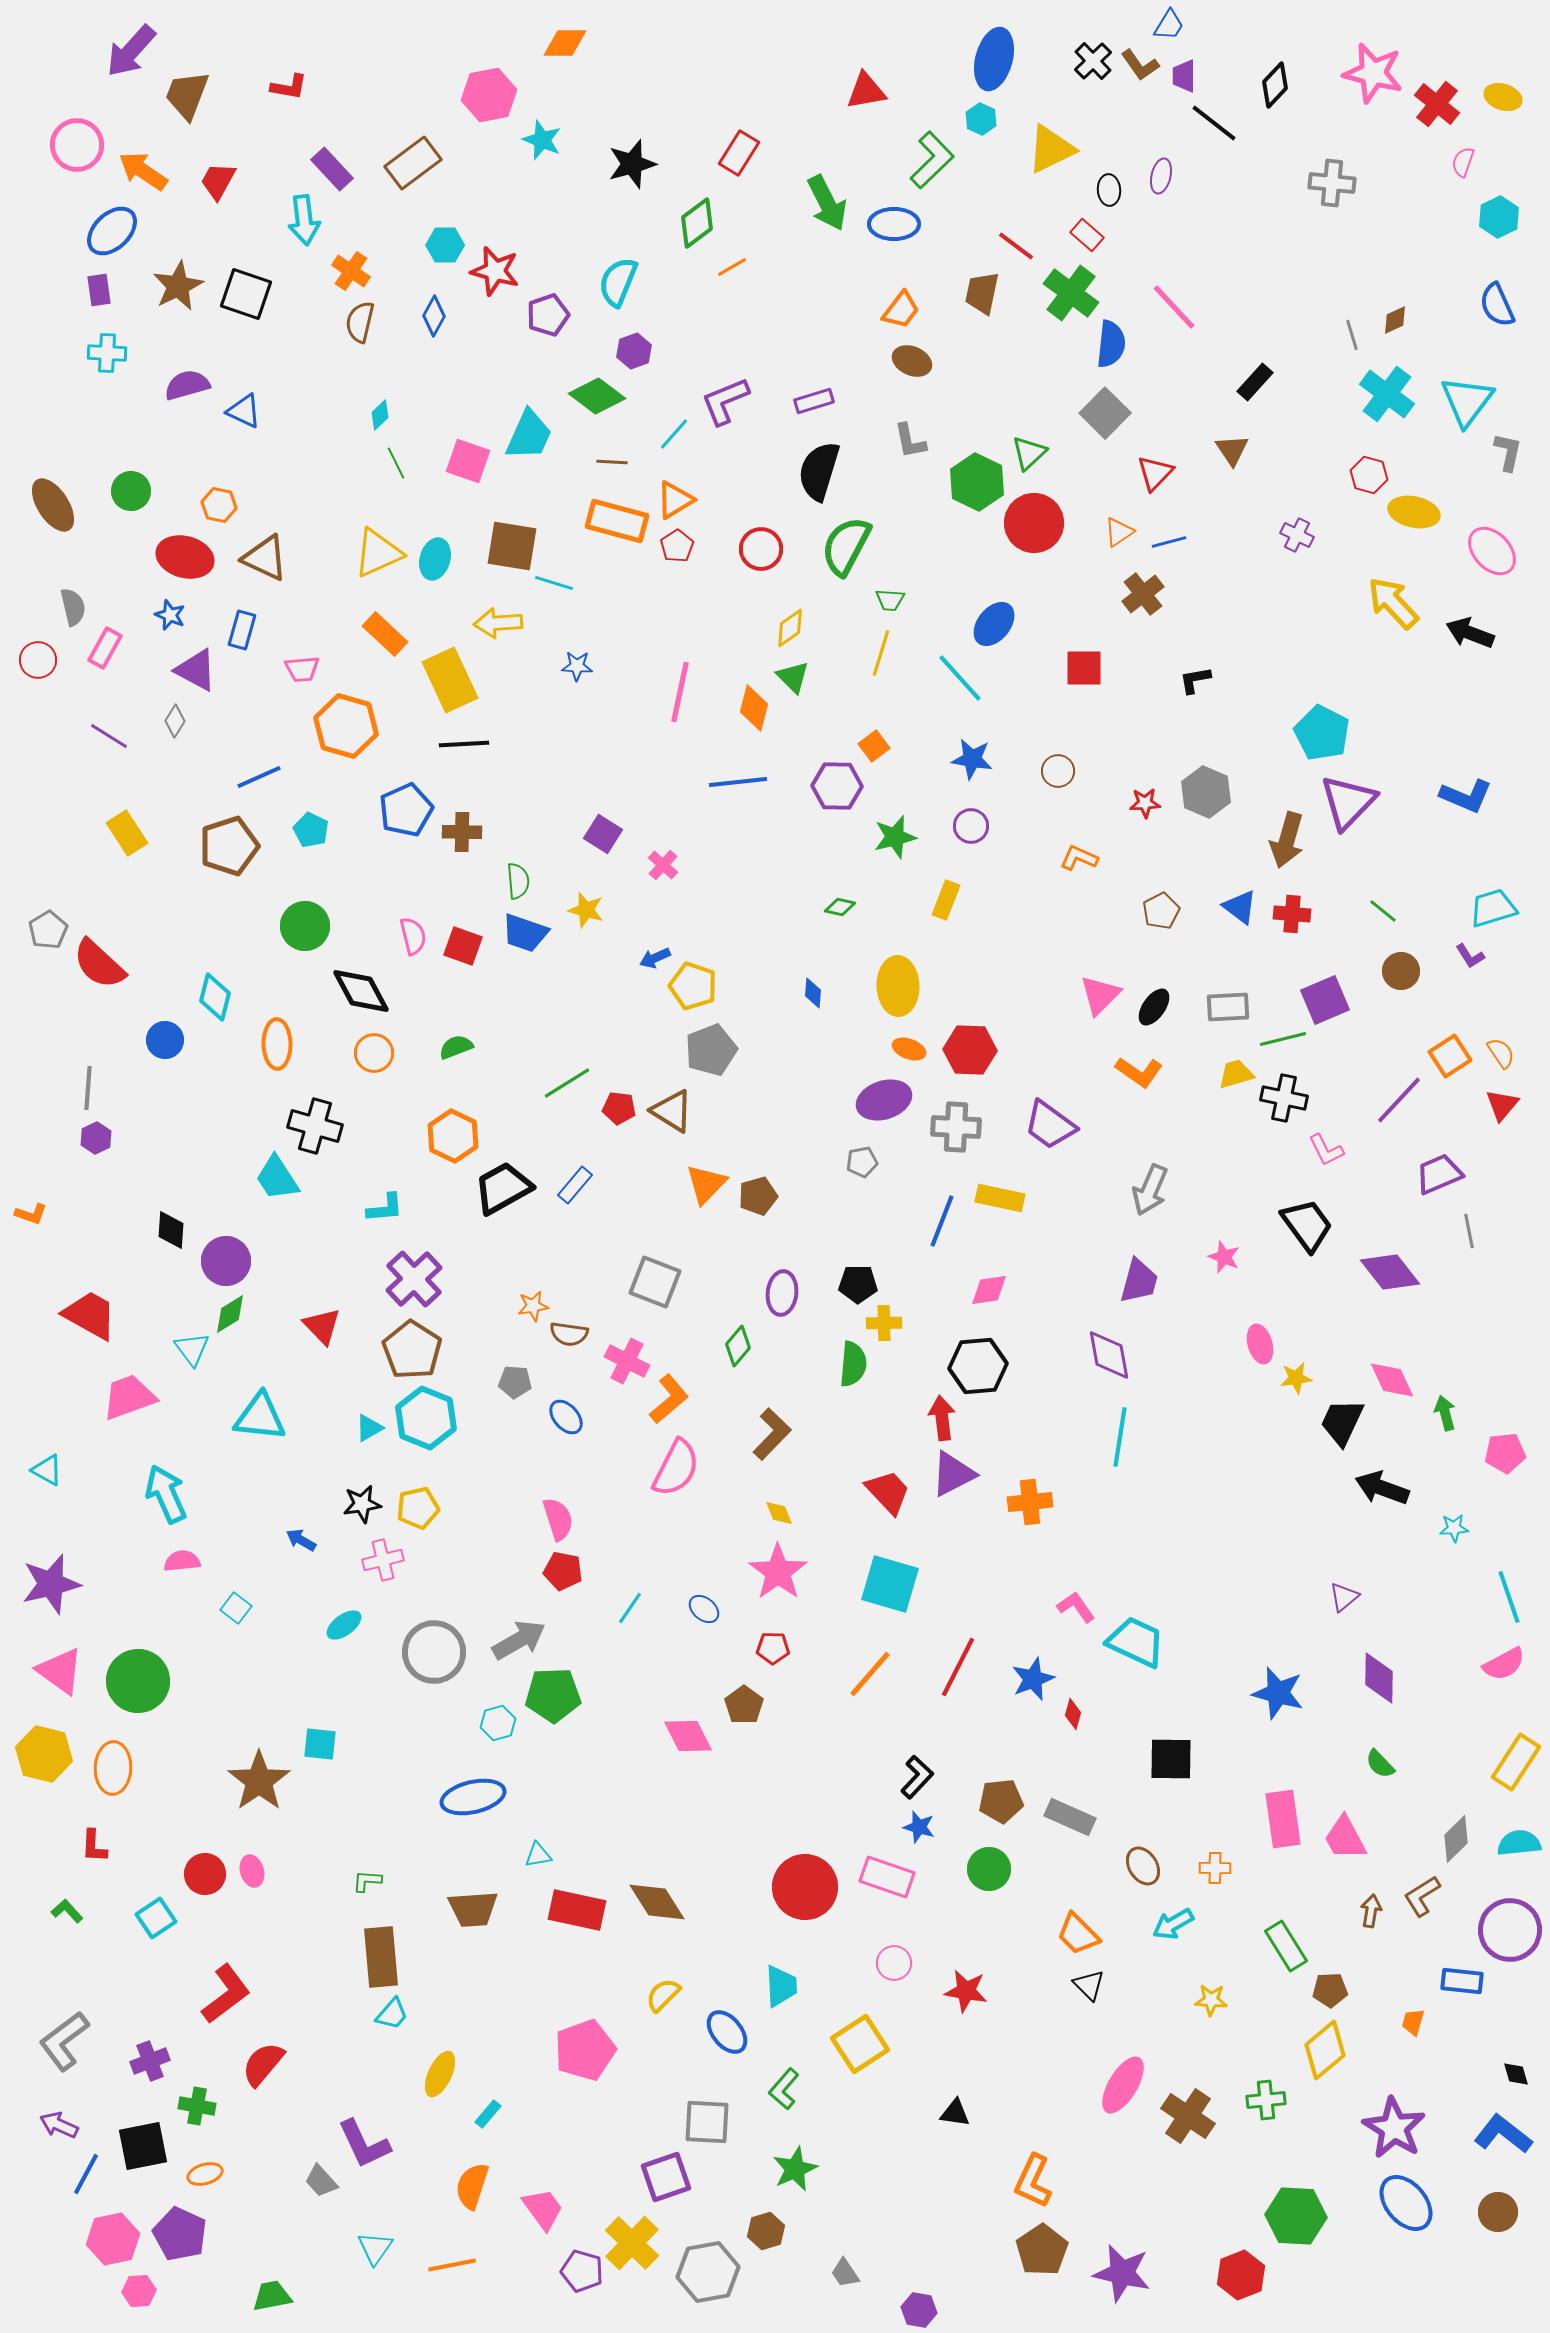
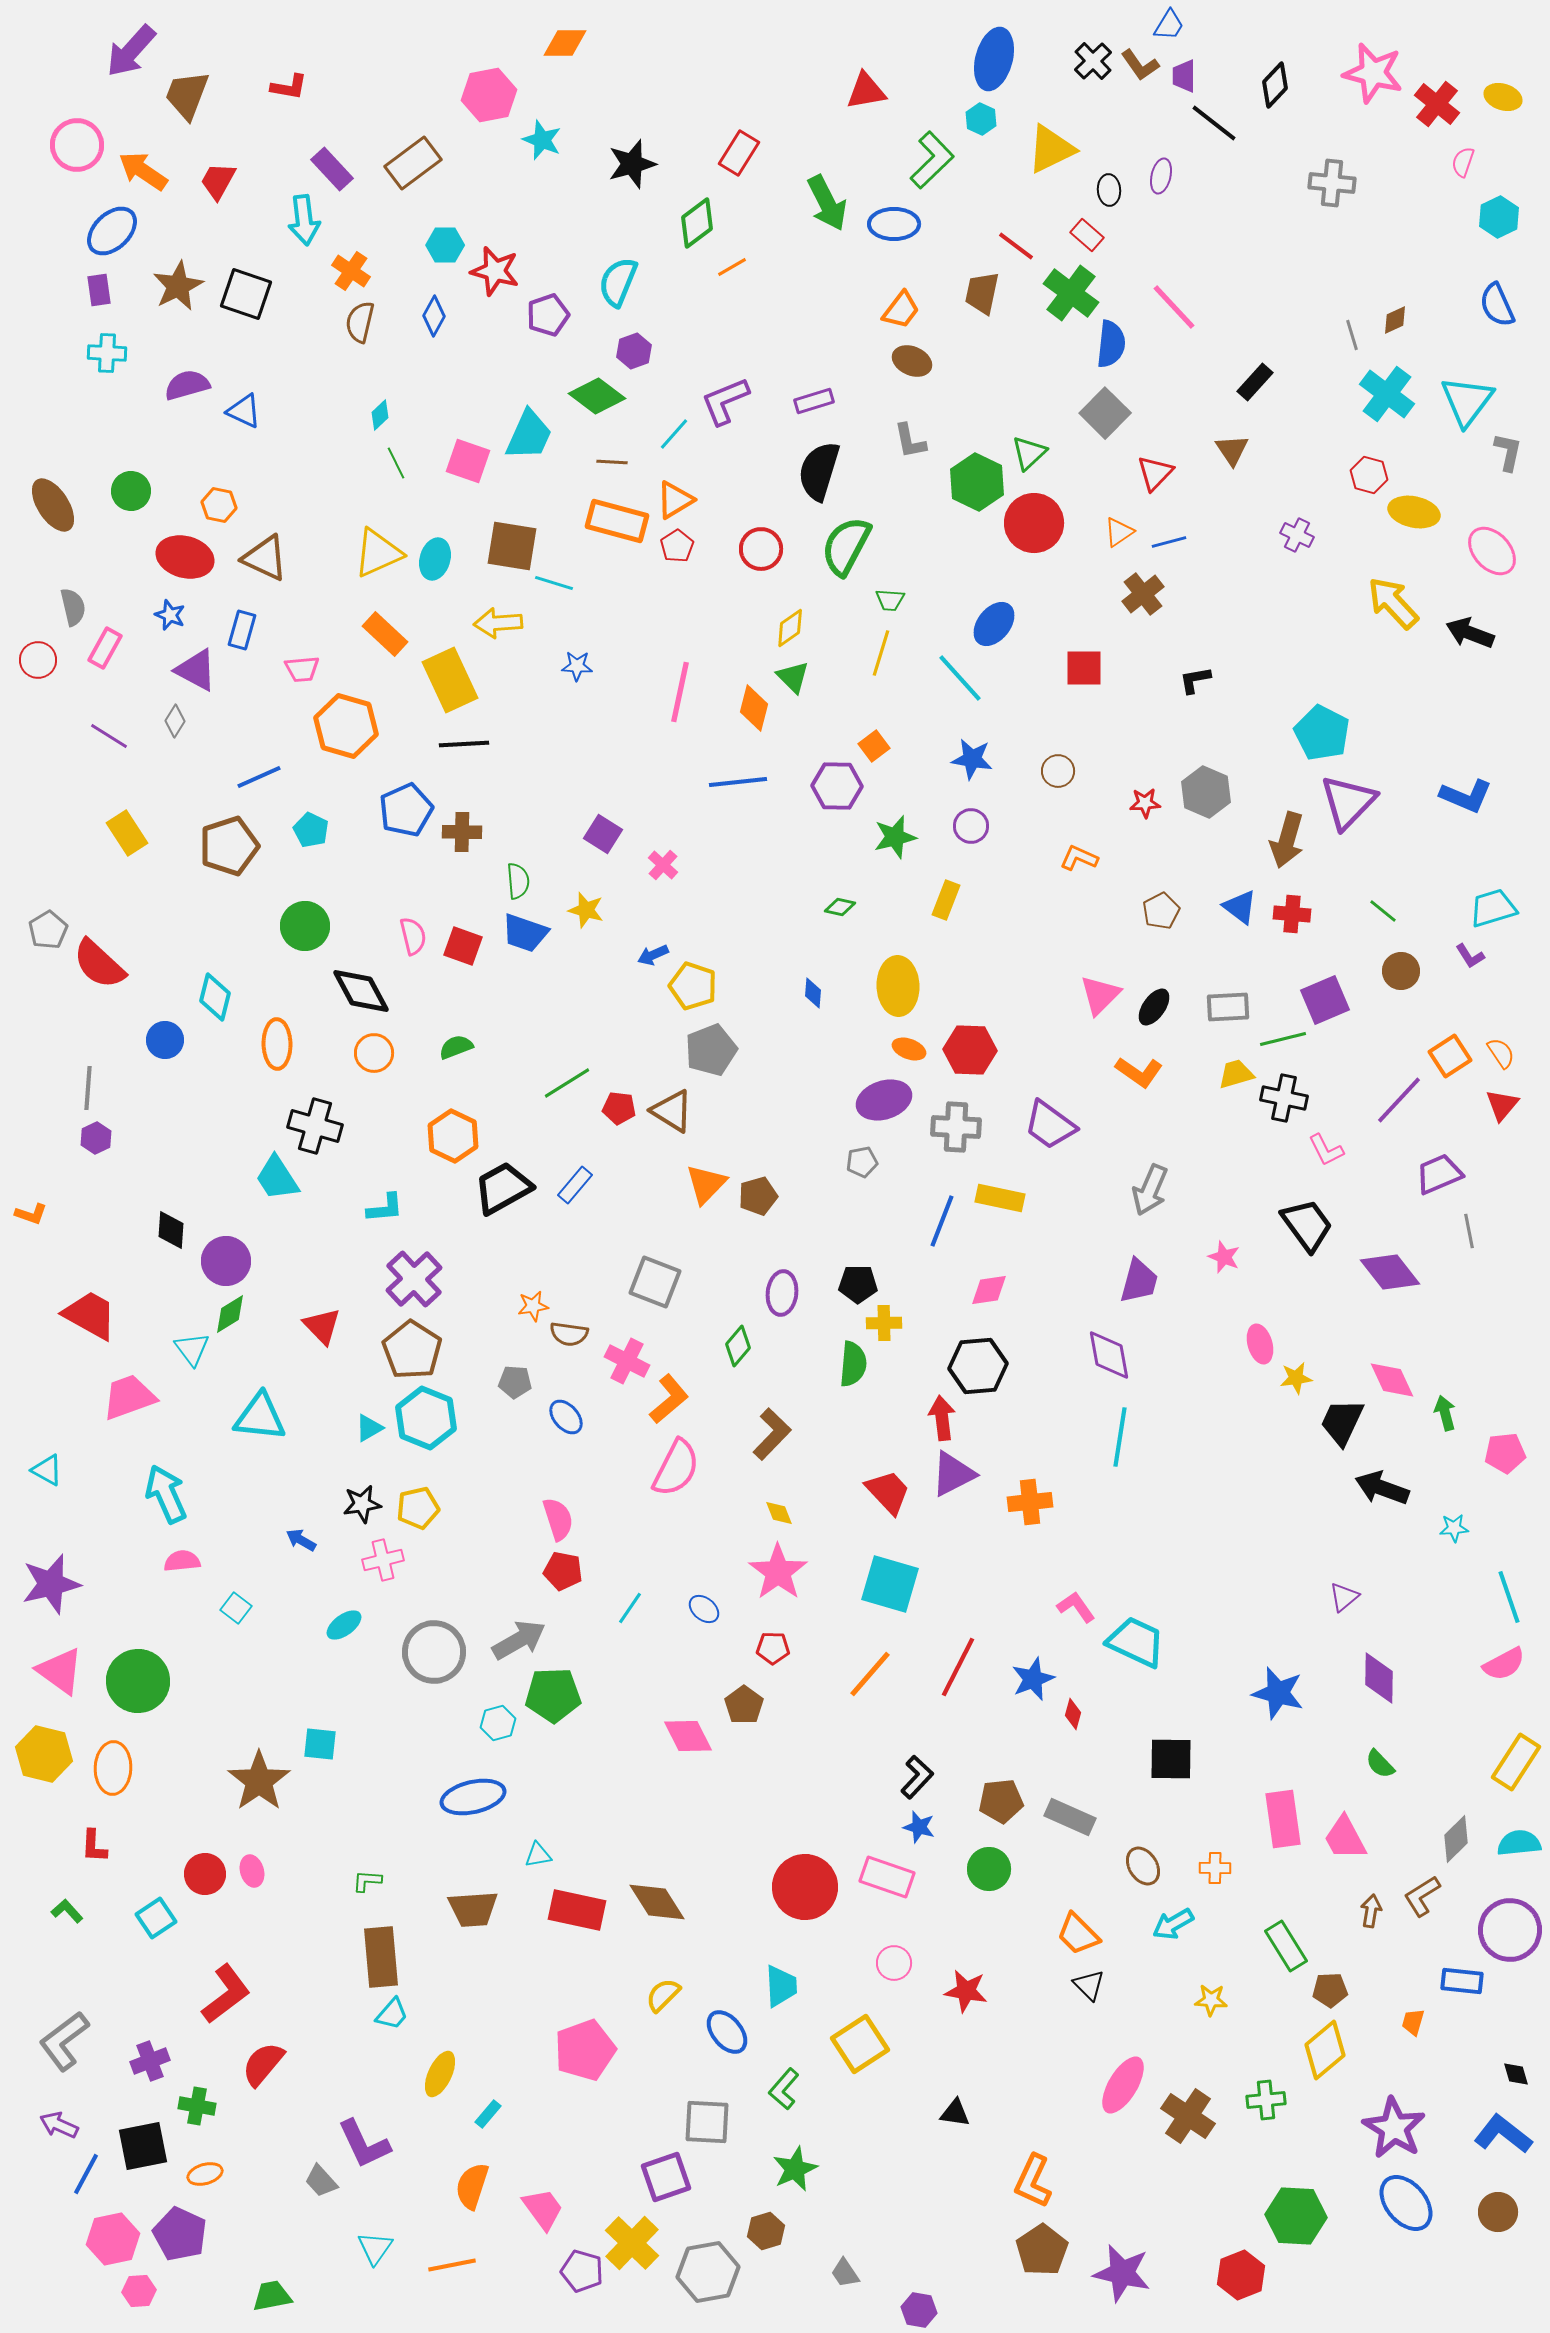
blue arrow at (655, 958): moved 2 px left, 3 px up
